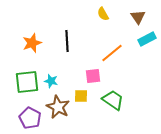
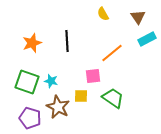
green square: rotated 25 degrees clockwise
green trapezoid: moved 2 px up
purple pentagon: rotated 10 degrees counterclockwise
